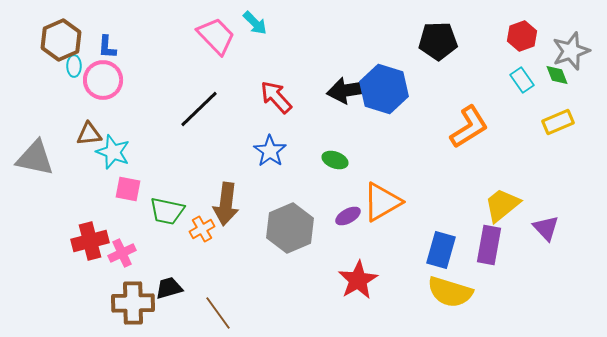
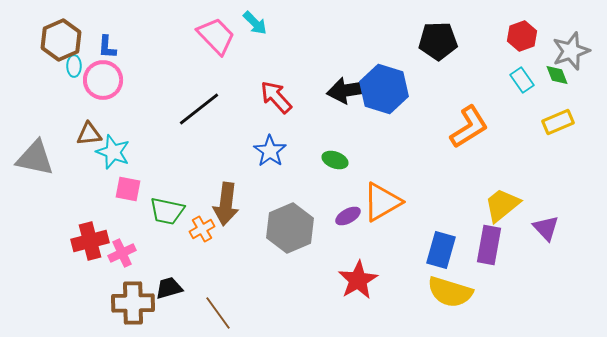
black line: rotated 6 degrees clockwise
